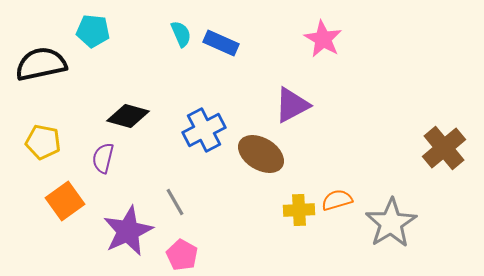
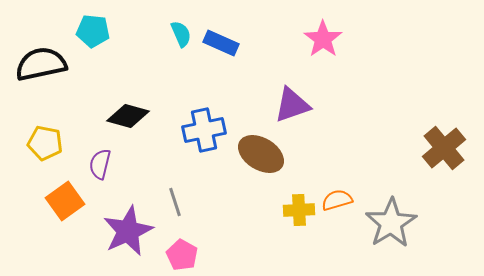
pink star: rotated 6 degrees clockwise
purple triangle: rotated 9 degrees clockwise
blue cross: rotated 15 degrees clockwise
yellow pentagon: moved 2 px right, 1 px down
purple semicircle: moved 3 px left, 6 px down
gray line: rotated 12 degrees clockwise
